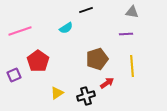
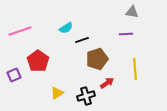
black line: moved 4 px left, 30 px down
yellow line: moved 3 px right, 3 px down
